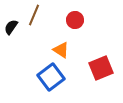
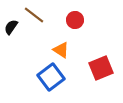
brown line: rotated 75 degrees counterclockwise
